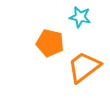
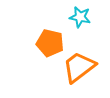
orange trapezoid: moved 5 px left
